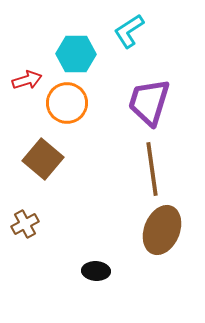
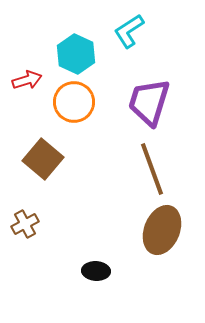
cyan hexagon: rotated 24 degrees clockwise
orange circle: moved 7 px right, 1 px up
brown line: rotated 12 degrees counterclockwise
